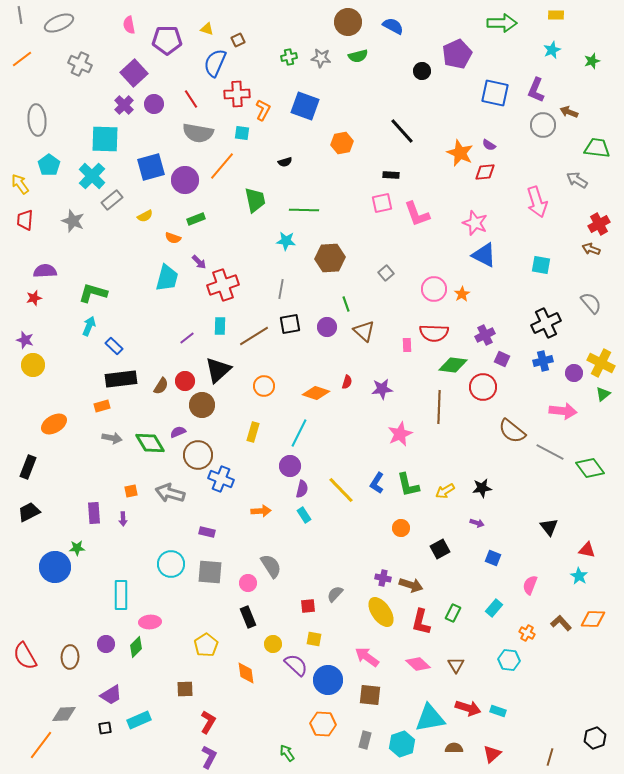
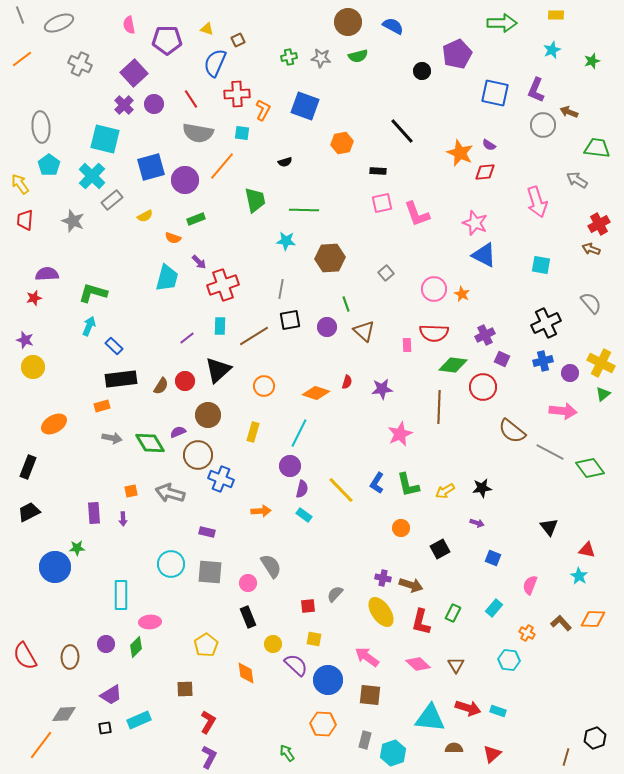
gray line at (20, 15): rotated 12 degrees counterclockwise
gray ellipse at (37, 120): moved 4 px right, 7 px down
cyan square at (105, 139): rotated 12 degrees clockwise
black rectangle at (391, 175): moved 13 px left, 4 px up
purple semicircle at (45, 271): moved 2 px right, 3 px down
orange star at (462, 294): rotated 14 degrees counterclockwise
black square at (290, 324): moved 4 px up
yellow circle at (33, 365): moved 2 px down
purple circle at (574, 373): moved 4 px left
brown circle at (202, 405): moved 6 px right, 10 px down
cyan rectangle at (304, 515): rotated 21 degrees counterclockwise
cyan triangle at (430, 718): rotated 16 degrees clockwise
cyan hexagon at (402, 744): moved 9 px left, 9 px down
brown line at (550, 757): moved 16 px right
